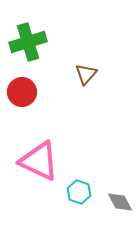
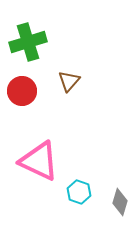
brown triangle: moved 17 px left, 7 px down
red circle: moved 1 px up
gray diamond: rotated 44 degrees clockwise
